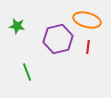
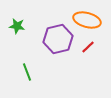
red line: rotated 40 degrees clockwise
